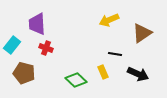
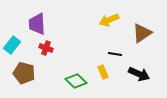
black arrow: moved 1 px right
green diamond: moved 1 px down
